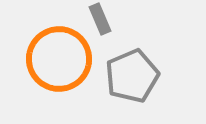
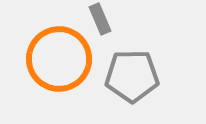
gray pentagon: rotated 22 degrees clockwise
